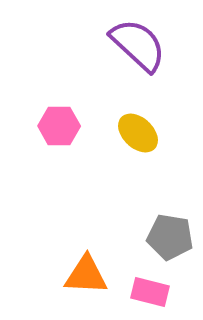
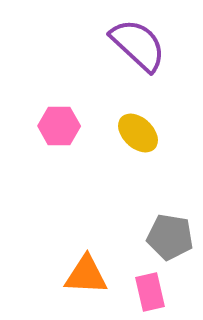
pink rectangle: rotated 63 degrees clockwise
